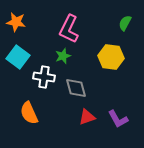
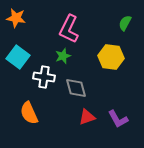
orange star: moved 4 px up
